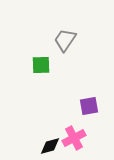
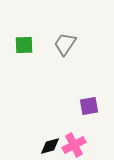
gray trapezoid: moved 4 px down
green square: moved 17 px left, 20 px up
pink cross: moved 7 px down
